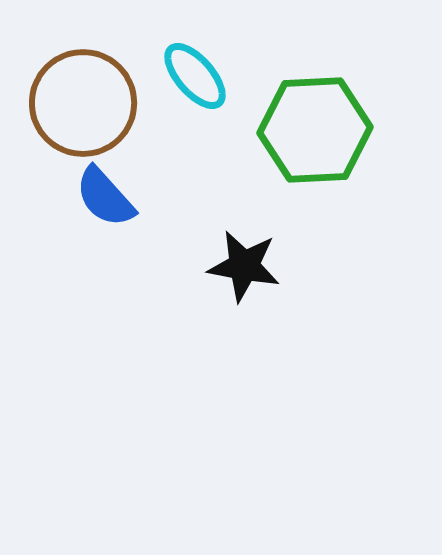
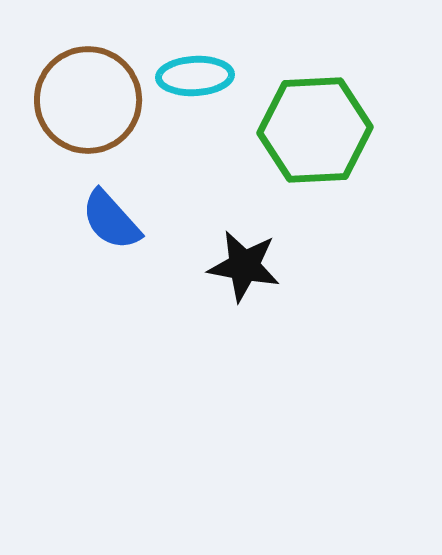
cyan ellipse: rotated 52 degrees counterclockwise
brown circle: moved 5 px right, 3 px up
blue semicircle: moved 6 px right, 23 px down
